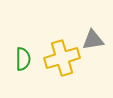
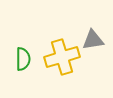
yellow cross: moved 1 px up
